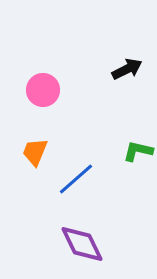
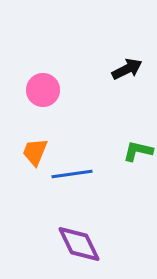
blue line: moved 4 px left, 5 px up; rotated 33 degrees clockwise
purple diamond: moved 3 px left
